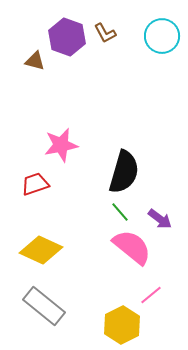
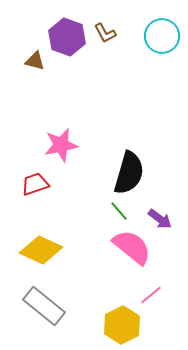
black semicircle: moved 5 px right, 1 px down
green line: moved 1 px left, 1 px up
